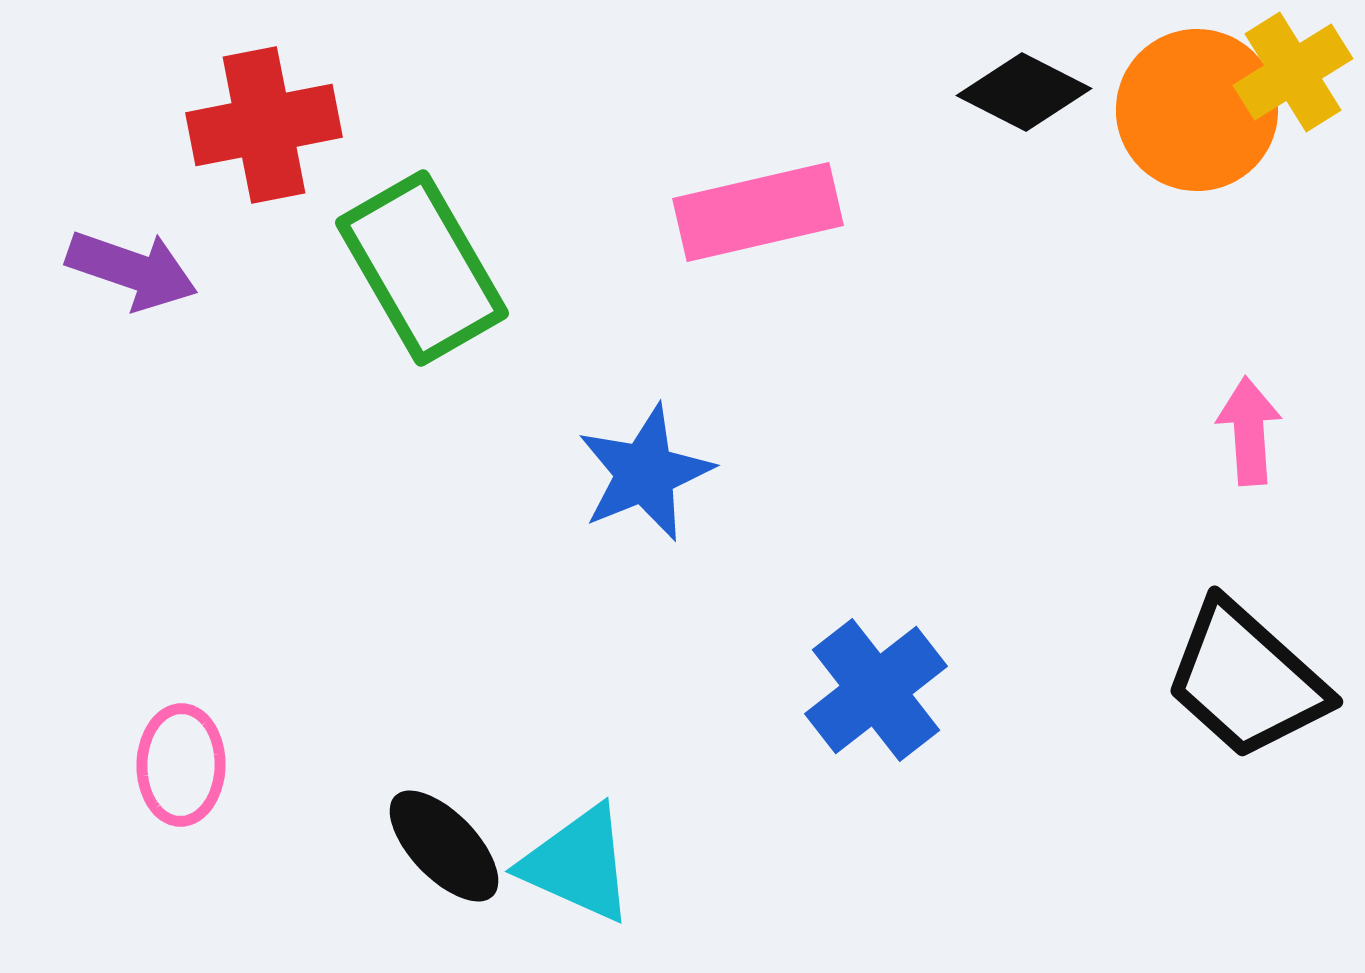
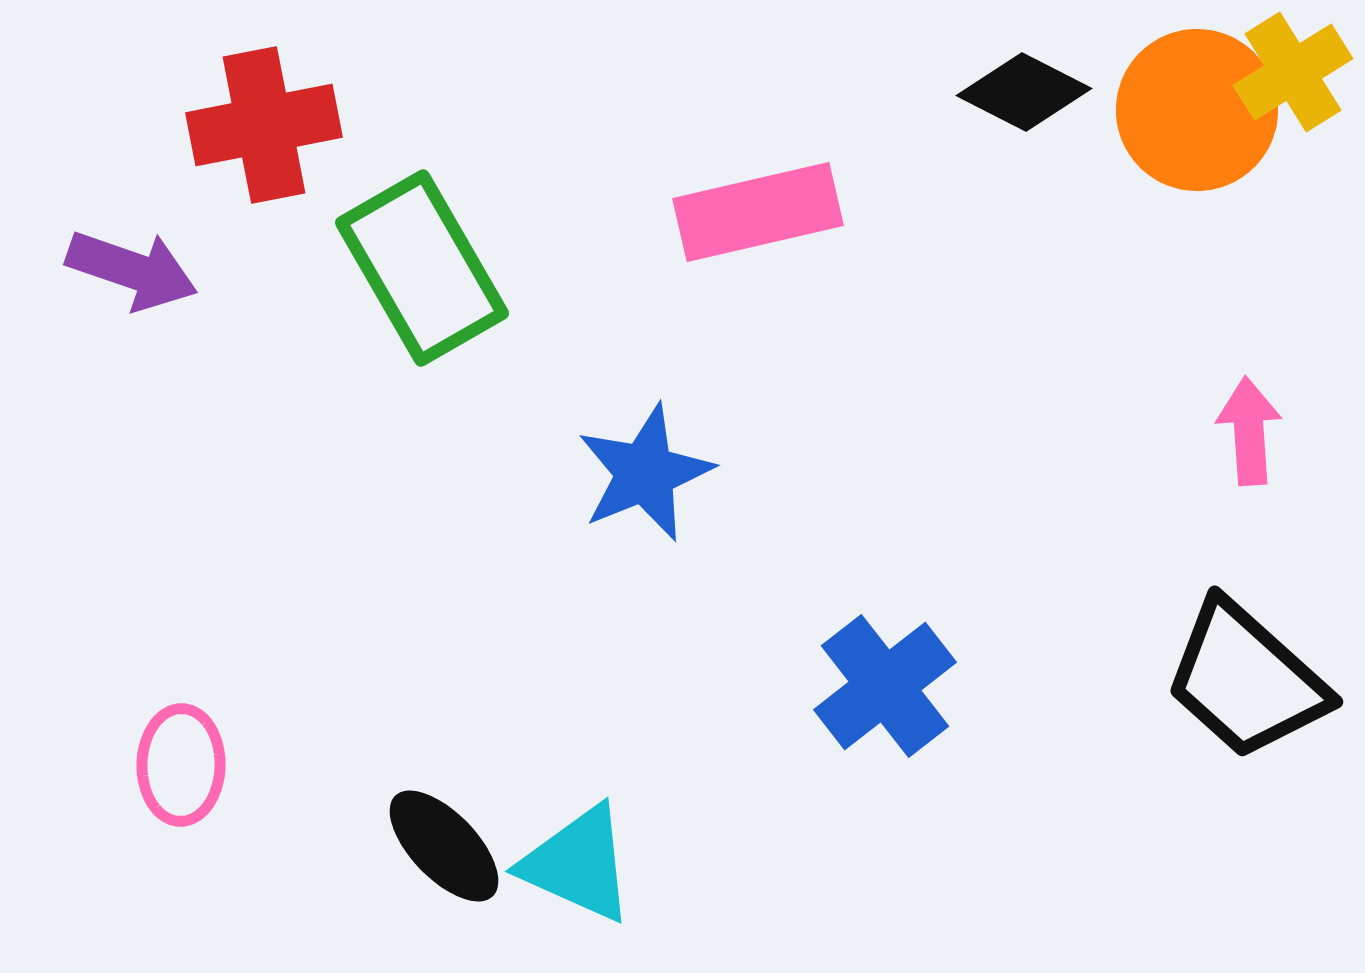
blue cross: moved 9 px right, 4 px up
